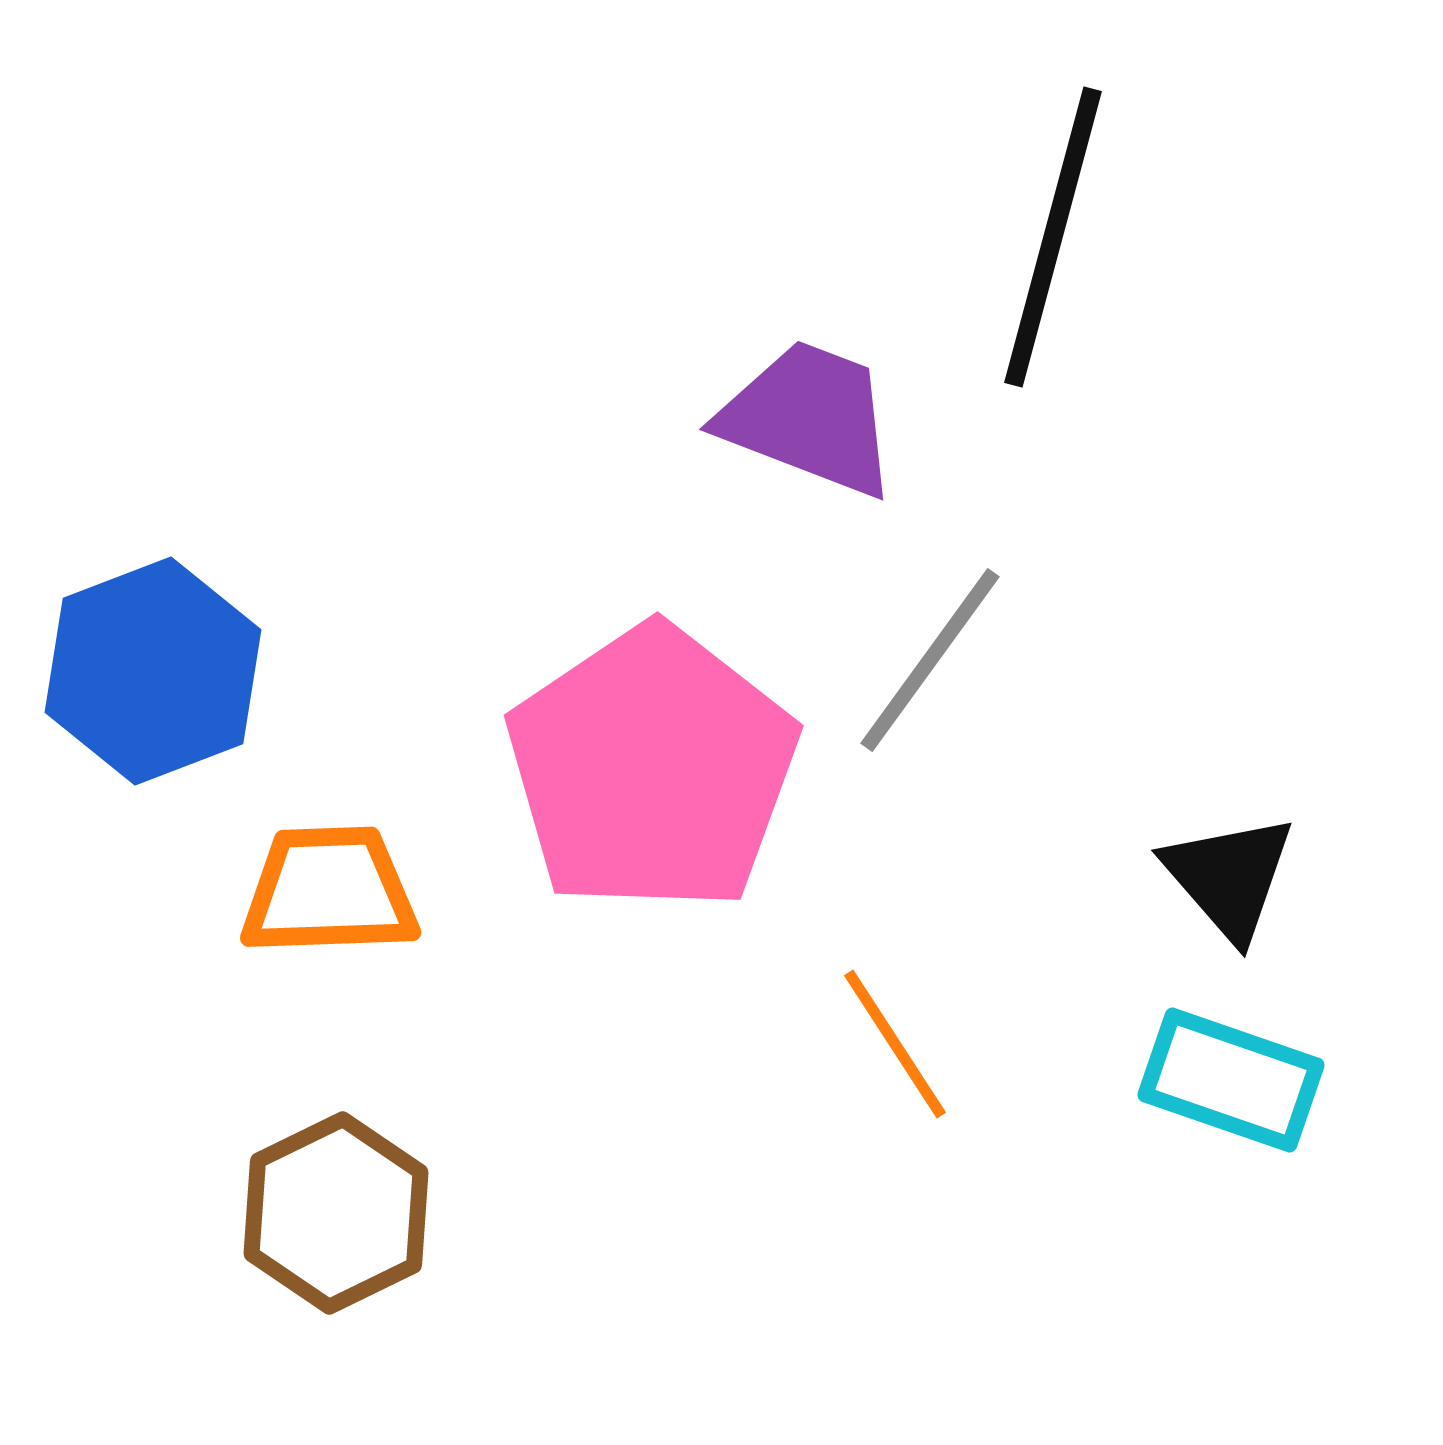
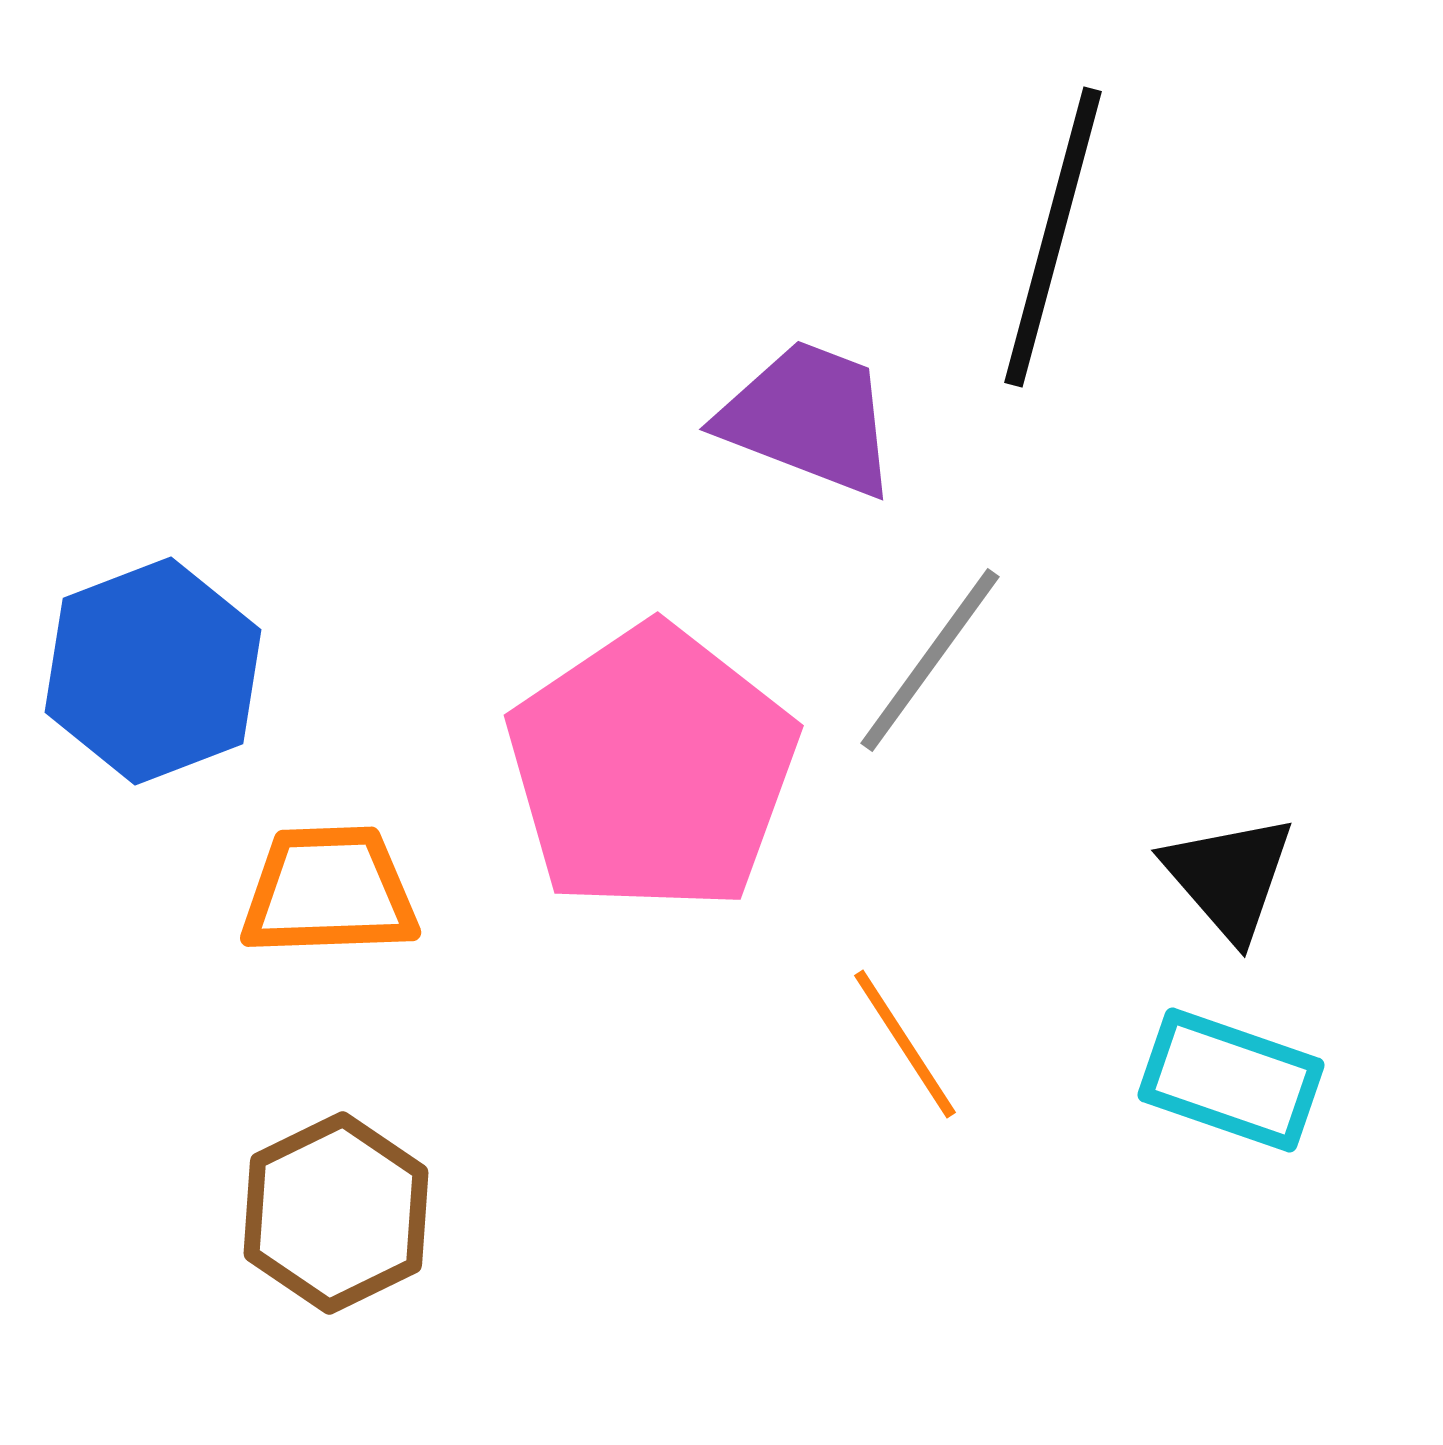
orange line: moved 10 px right
